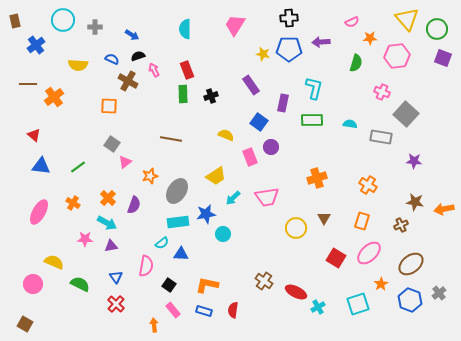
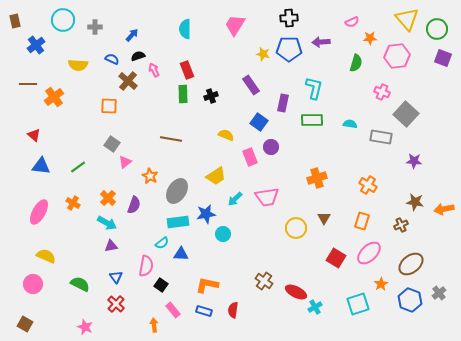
blue arrow at (132, 35): rotated 80 degrees counterclockwise
brown cross at (128, 81): rotated 12 degrees clockwise
orange star at (150, 176): rotated 28 degrees counterclockwise
cyan arrow at (233, 198): moved 2 px right, 1 px down
pink star at (85, 239): moved 88 px down; rotated 21 degrees clockwise
yellow semicircle at (54, 262): moved 8 px left, 6 px up
black square at (169, 285): moved 8 px left
cyan cross at (318, 307): moved 3 px left
